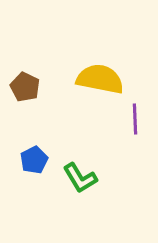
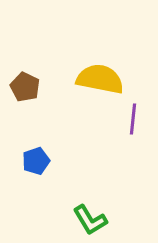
purple line: moved 2 px left; rotated 8 degrees clockwise
blue pentagon: moved 2 px right, 1 px down; rotated 8 degrees clockwise
green L-shape: moved 10 px right, 42 px down
